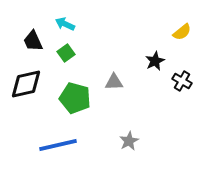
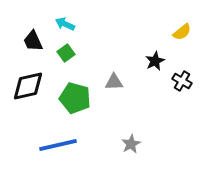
black diamond: moved 2 px right, 2 px down
gray star: moved 2 px right, 3 px down
